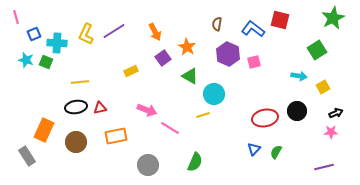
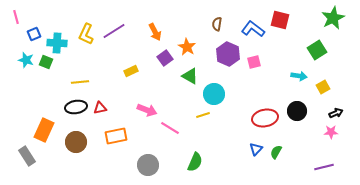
purple square at (163, 58): moved 2 px right
blue triangle at (254, 149): moved 2 px right
